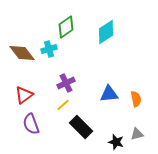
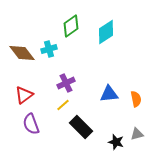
green diamond: moved 5 px right, 1 px up
